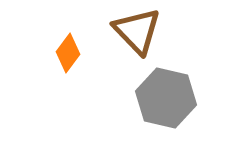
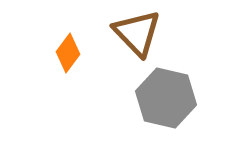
brown triangle: moved 2 px down
